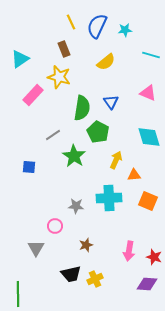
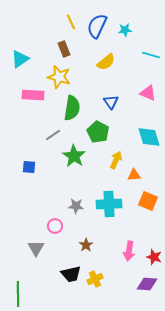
pink rectangle: rotated 50 degrees clockwise
green semicircle: moved 10 px left
cyan cross: moved 6 px down
brown star: rotated 16 degrees counterclockwise
